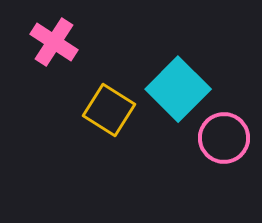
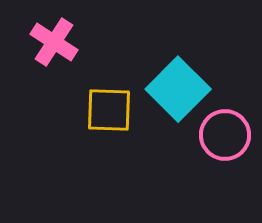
yellow square: rotated 30 degrees counterclockwise
pink circle: moved 1 px right, 3 px up
